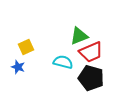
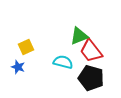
red trapezoid: moved 1 px up; rotated 75 degrees clockwise
